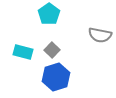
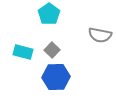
blue hexagon: rotated 16 degrees clockwise
